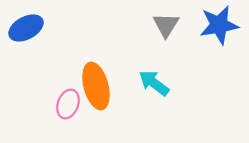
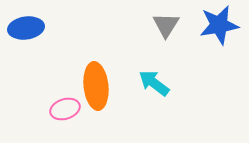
blue ellipse: rotated 20 degrees clockwise
orange ellipse: rotated 9 degrees clockwise
pink ellipse: moved 3 px left, 5 px down; rotated 52 degrees clockwise
